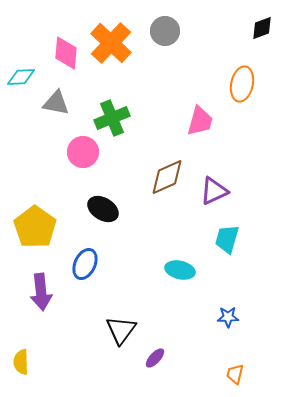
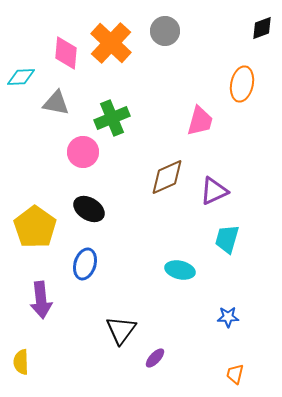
black ellipse: moved 14 px left
blue ellipse: rotated 8 degrees counterclockwise
purple arrow: moved 8 px down
